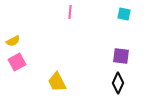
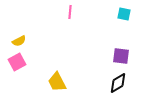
yellow semicircle: moved 6 px right
black diamond: rotated 35 degrees clockwise
